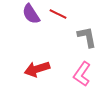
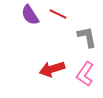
purple semicircle: moved 1 px left, 1 px down
red arrow: moved 15 px right
pink L-shape: moved 3 px right
